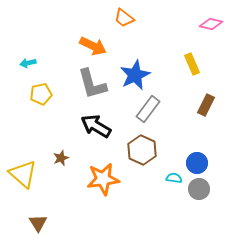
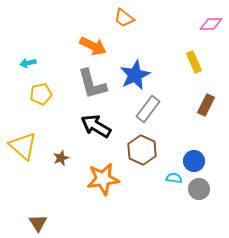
pink diamond: rotated 15 degrees counterclockwise
yellow rectangle: moved 2 px right, 2 px up
blue circle: moved 3 px left, 2 px up
yellow triangle: moved 28 px up
